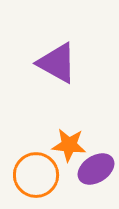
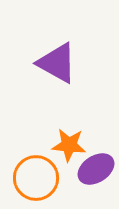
orange circle: moved 3 px down
